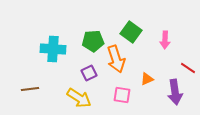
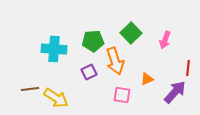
green square: moved 1 px down; rotated 10 degrees clockwise
pink arrow: rotated 18 degrees clockwise
cyan cross: moved 1 px right
orange arrow: moved 1 px left, 2 px down
red line: rotated 63 degrees clockwise
purple square: moved 1 px up
purple arrow: rotated 130 degrees counterclockwise
yellow arrow: moved 23 px left
